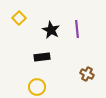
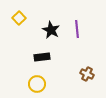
yellow circle: moved 3 px up
